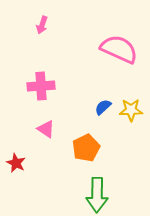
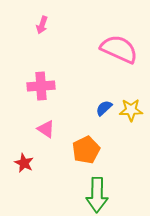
blue semicircle: moved 1 px right, 1 px down
orange pentagon: moved 2 px down
red star: moved 8 px right
